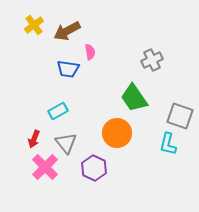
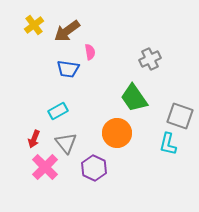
brown arrow: rotated 8 degrees counterclockwise
gray cross: moved 2 px left, 1 px up
